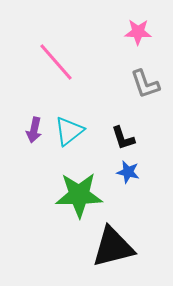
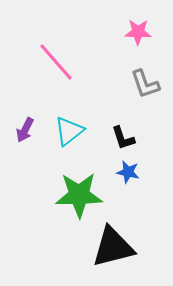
purple arrow: moved 9 px left; rotated 15 degrees clockwise
